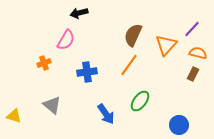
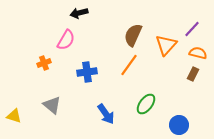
green ellipse: moved 6 px right, 3 px down
